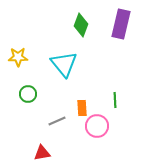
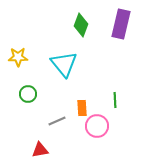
red triangle: moved 2 px left, 3 px up
